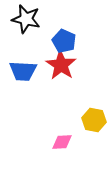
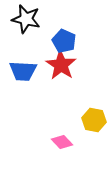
pink diamond: rotated 50 degrees clockwise
